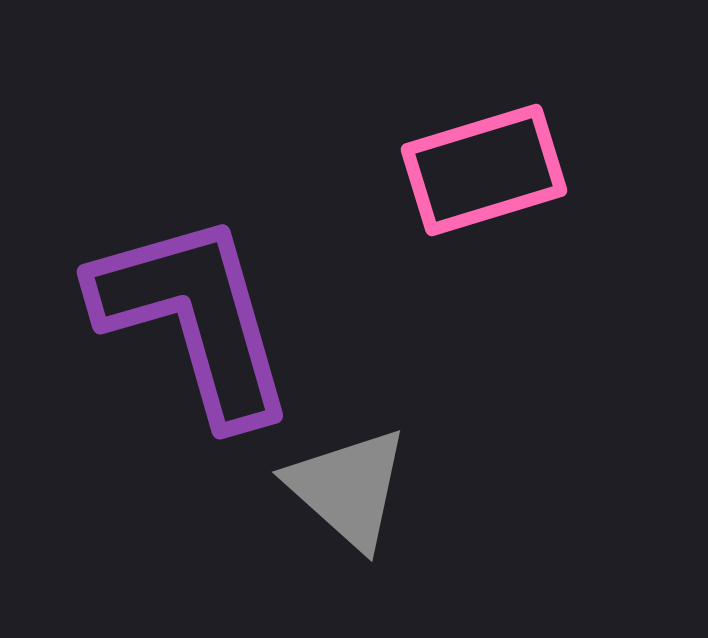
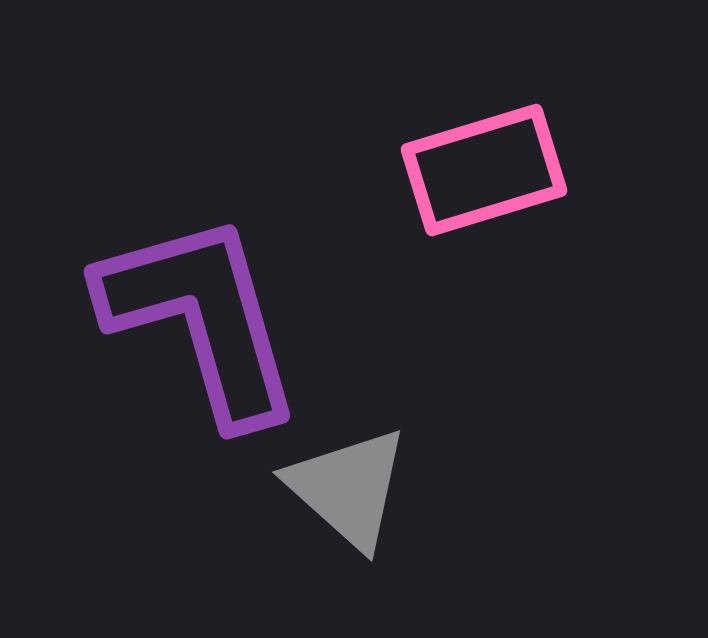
purple L-shape: moved 7 px right
